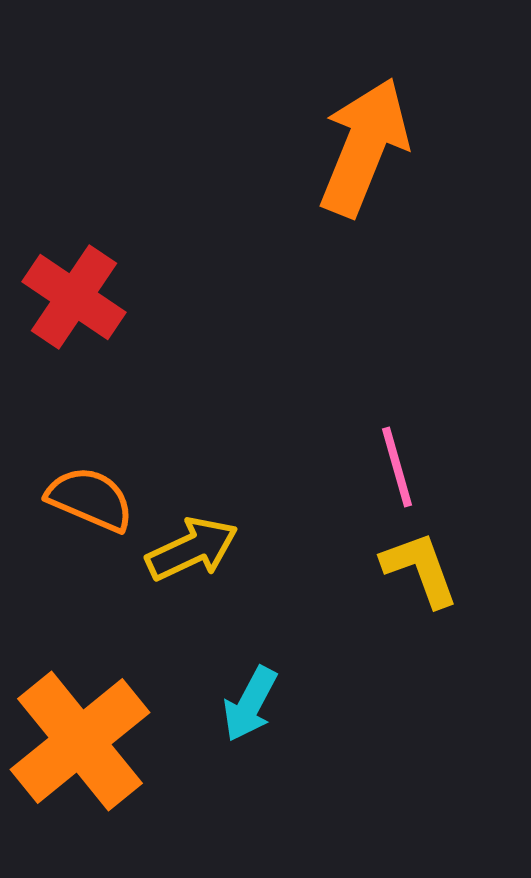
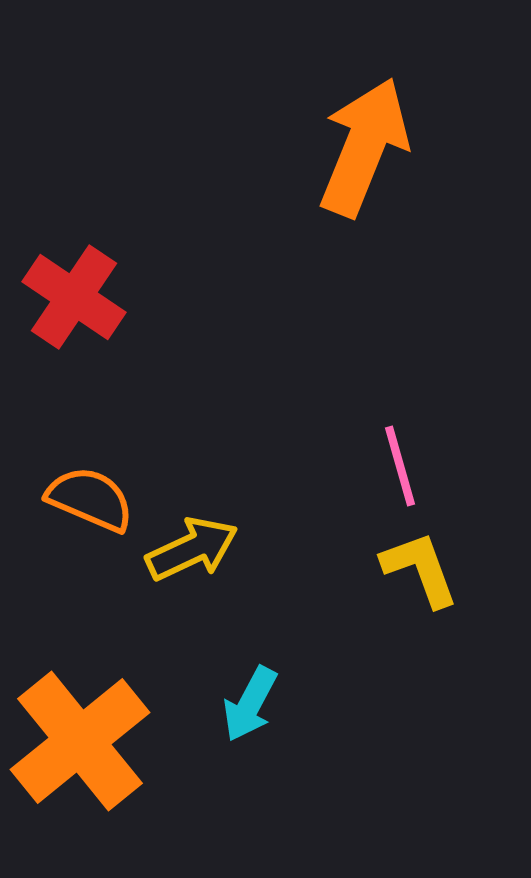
pink line: moved 3 px right, 1 px up
